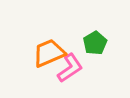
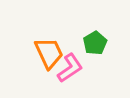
orange trapezoid: rotated 88 degrees clockwise
